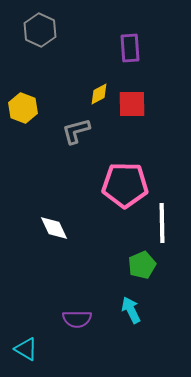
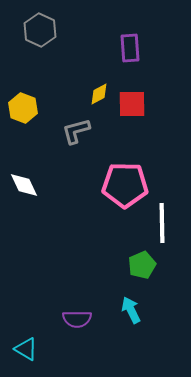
white diamond: moved 30 px left, 43 px up
